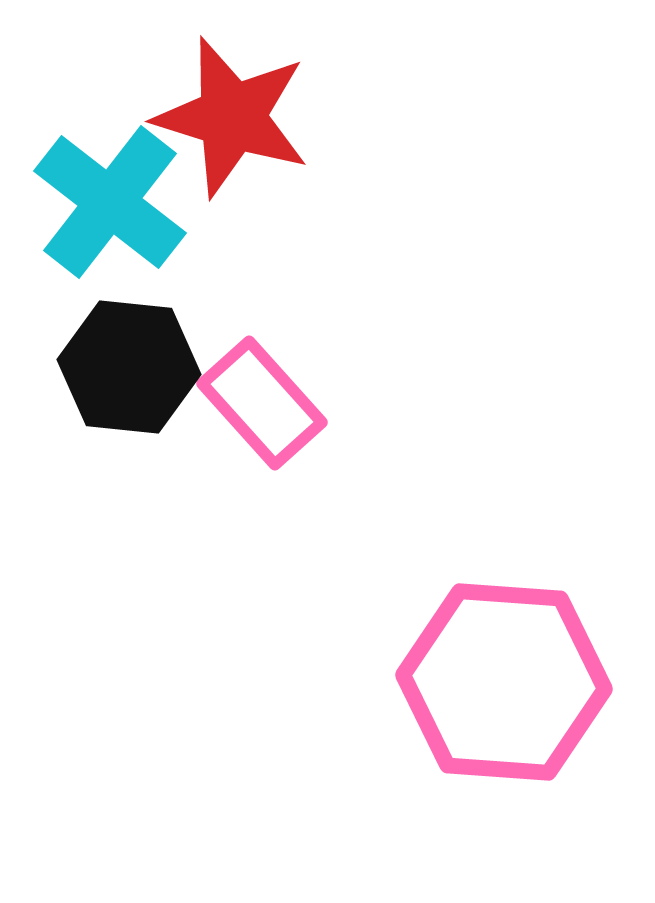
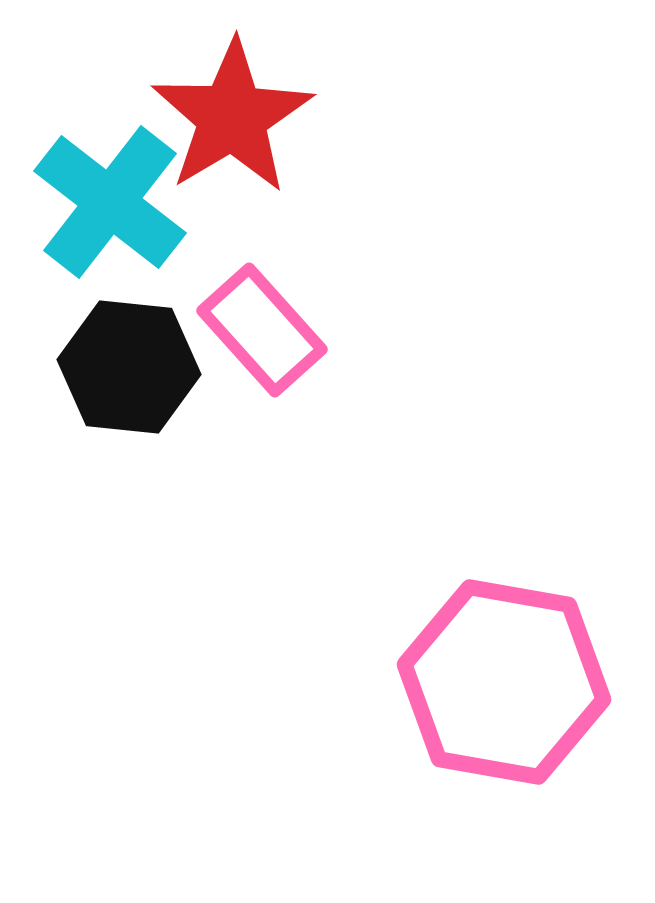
red star: rotated 24 degrees clockwise
pink rectangle: moved 73 px up
pink hexagon: rotated 6 degrees clockwise
